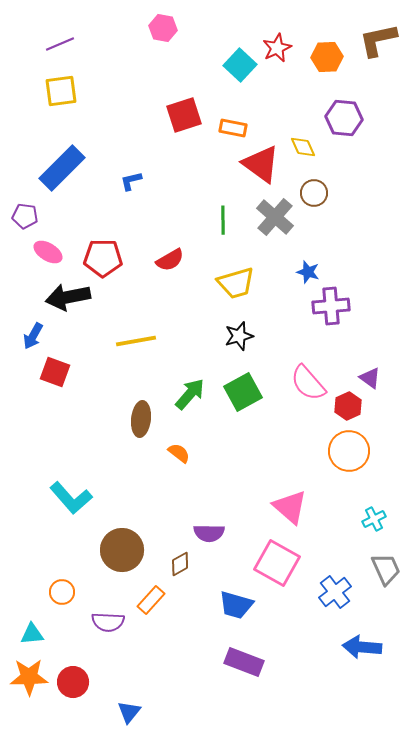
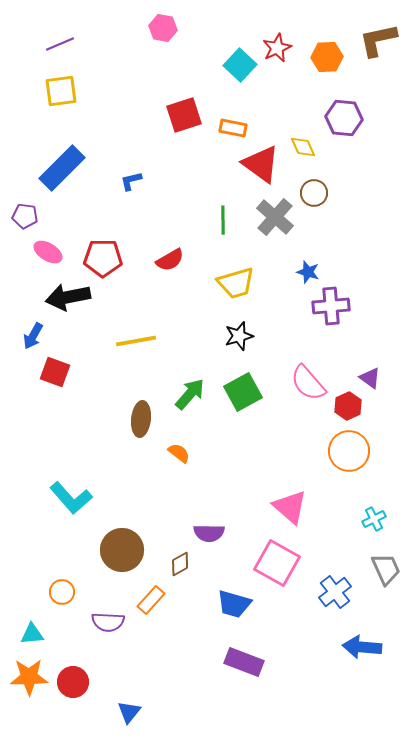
blue trapezoid at (236, 605): moved 2 px left, 1 px up
